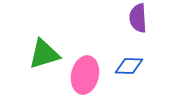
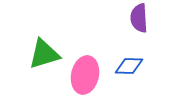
purple semicircle: moved 1 px right
